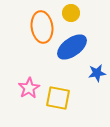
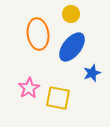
yellow circle: moved 1 px down
orange ellipse: moved 4 px left, 7 px down
blue ellipse: rotated 16 degrees counterclockwise
blue star: moved 5 px left; rotated 12 degrees counterclockwise
